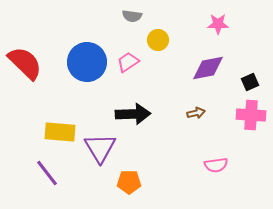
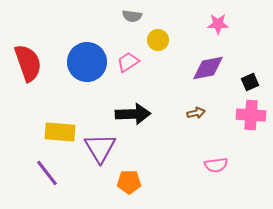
red semicircle: moved 3 px right; rotated 27 degrees clockwise
